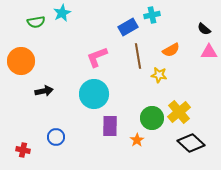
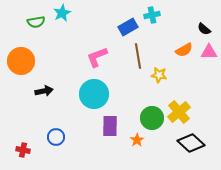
orange semicircle: moved 13 px right
